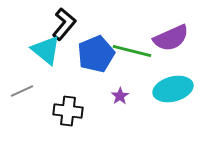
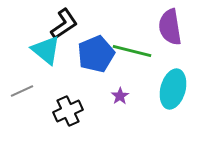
black L-shape: rotated 16 degrees clockwise
purple semicircle: moved 1 px left, 11 px up; rotated 105 degrees clockwise
cyan ellipse: rotated 60 degrees counterclockwise
black cross: rotated 32 degrees counterclockwise
